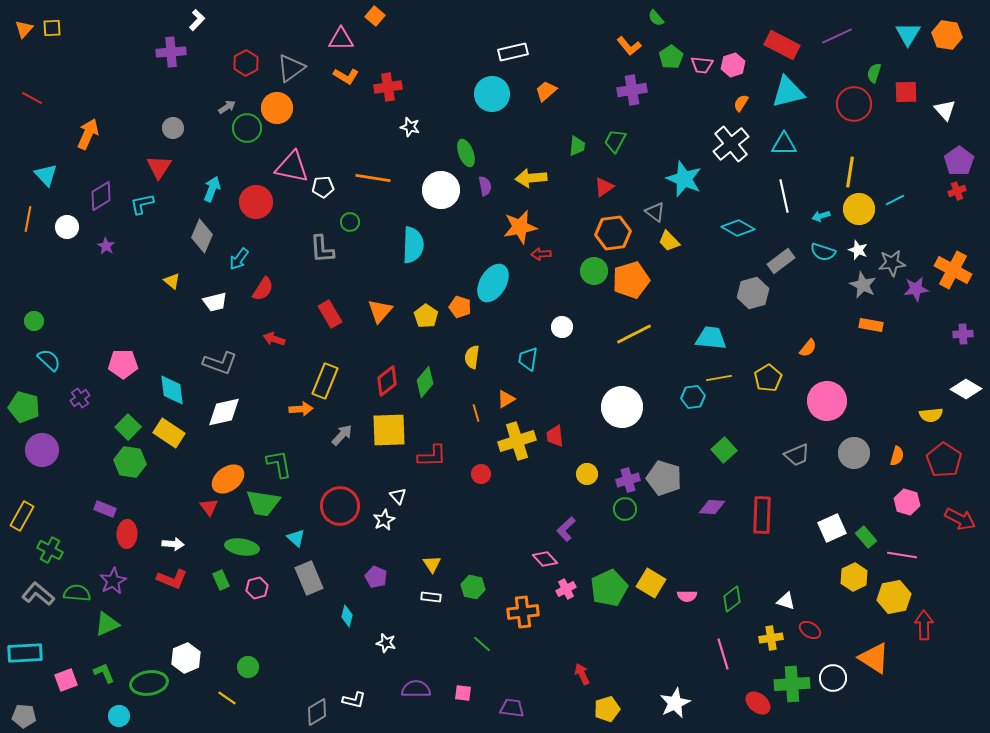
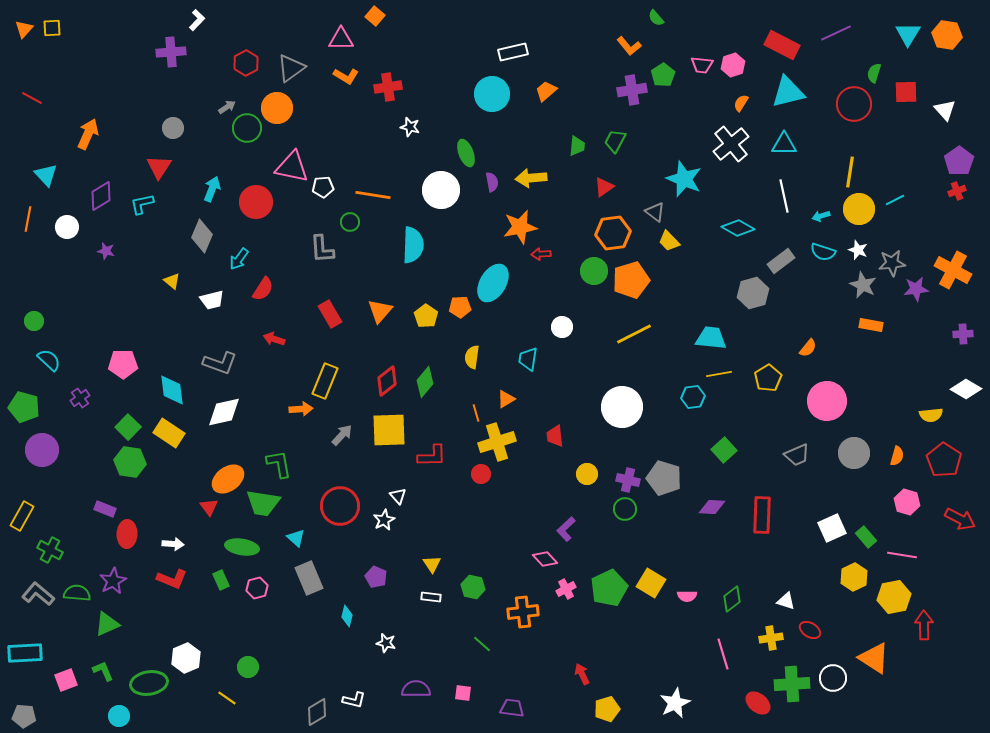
purple line at (837, 36): moved 1 px left, 3 px up
green pentagon at (671, 57): moved 8 px left, 18 px down
orange line at (373, 178): moved 17 px down
purple semicircle at (485, 186): moved 7 px right, 4 px up
purple star at (106, 246): moved 5 px down; rotated 18 degrees counterclockwise
white trapezoid at (215, 302): moved 3 px left, 2 px up
orange pentagon at (460, 307): rotated 20 degrees counterclockwise
yellow line at (719, 378): moved 4 px up
yellow cross at (517, 441): moved 20 px left, 1 px down
purple cross at (628, 480): rotated 30 degrees clockwise
green L-shape at (104, 673): moved 1 px left, 2 px up
